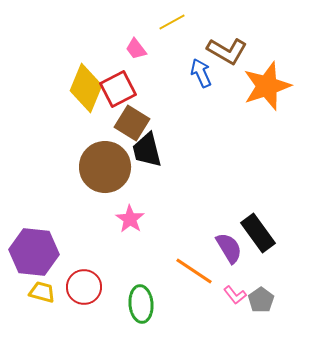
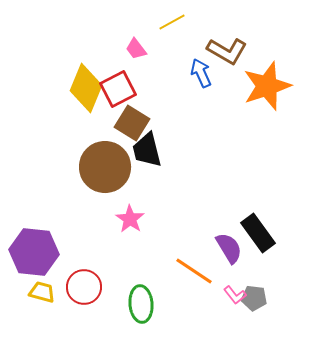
gray pentagon: moved 7 px left, 2 px up; rotated 30 degrees counterclockwise
